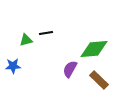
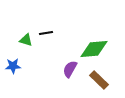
green triangle: rotated 32 degrees clockwise
